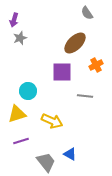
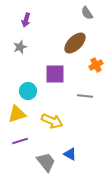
purple arrow: moved 12 px right
gray star: moved 9 px down
purple square: moved 7 px left, 2 px down
purple line: moved 1 px left
